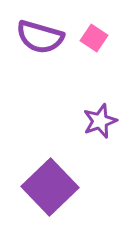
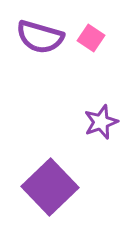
pink square: moved 3 px left
purple star: moved 1 px right, 1 px down
